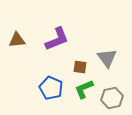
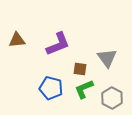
purple L-shape: moved 1 px right, 5 px down
brown square: moved 2 px down
blue pentagon: rotated 10 degrees counterclockwise
gray hexagon: rotated 20 degrees counterclockwise
